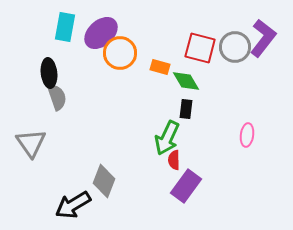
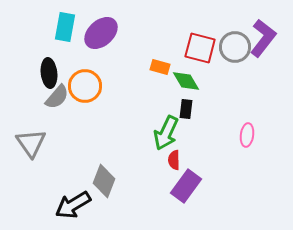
orange circle: moved 35 px left, 33 px down
gray semicircle: rotated 60 degrees clockwise
green arrow: moved 1 px left, 5 px up
